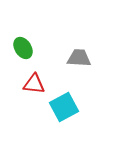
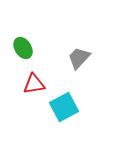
gray trapezoid: rotated 50 degrees counterclockwise
red triangle: rotated 15 degrees counterclockwise
